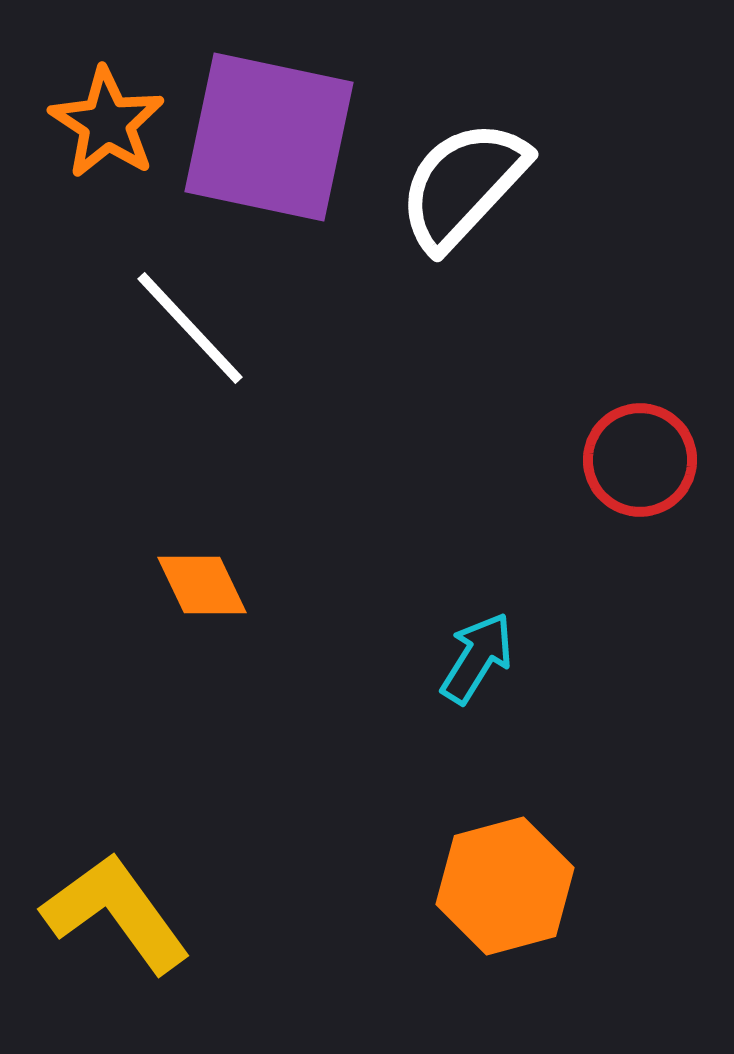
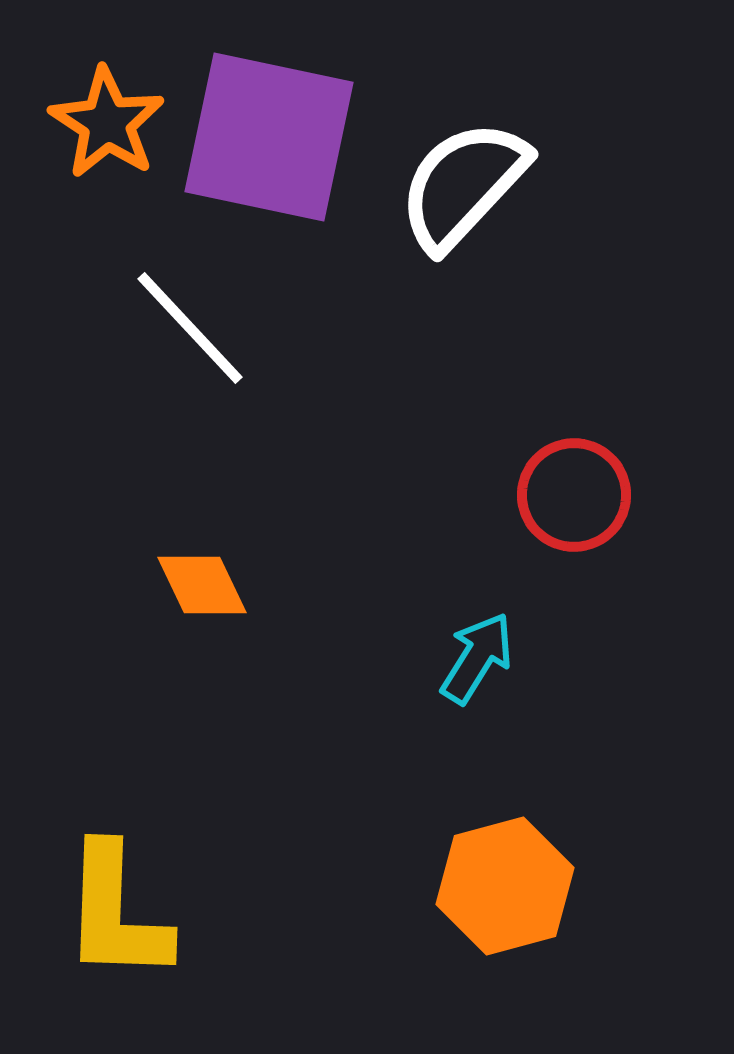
red circle: moved 66 px left, 35 px down
yellow L-shape: rotated 142 degrees counterclockwise
